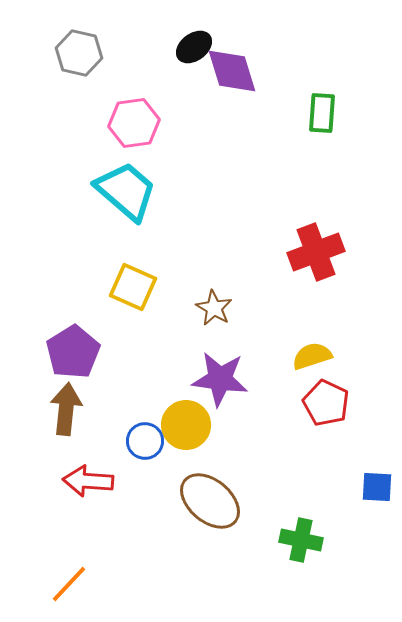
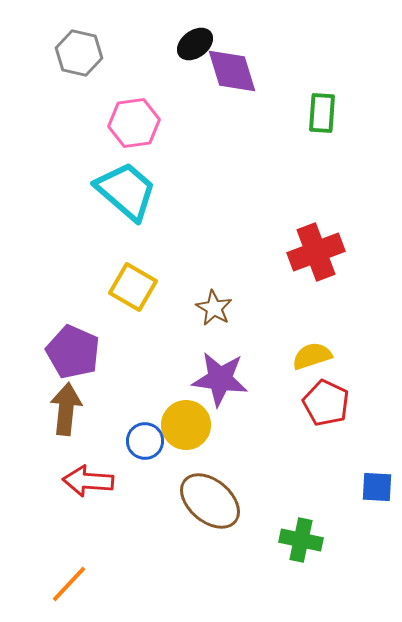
black ellipse: moved 1 px right, 3 px up
yellow square: rotated 6 degrees clockwise
purple pentagon: rotated 16 degrees counterclockwise
